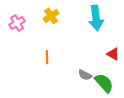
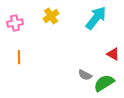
cyan arrow: rotated 135 degrees counterclockwise
pink cross: moved 2 px left; rotated 21 degrees clockwise
orange line: moved 28 px left
green semicircle: rotated 80 degrees counterclockwise
